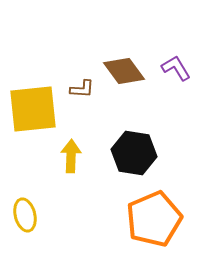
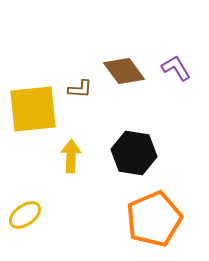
brown L-shape: moved 2 px left
yellow ellipse: rotated 68 degrees clockwise
